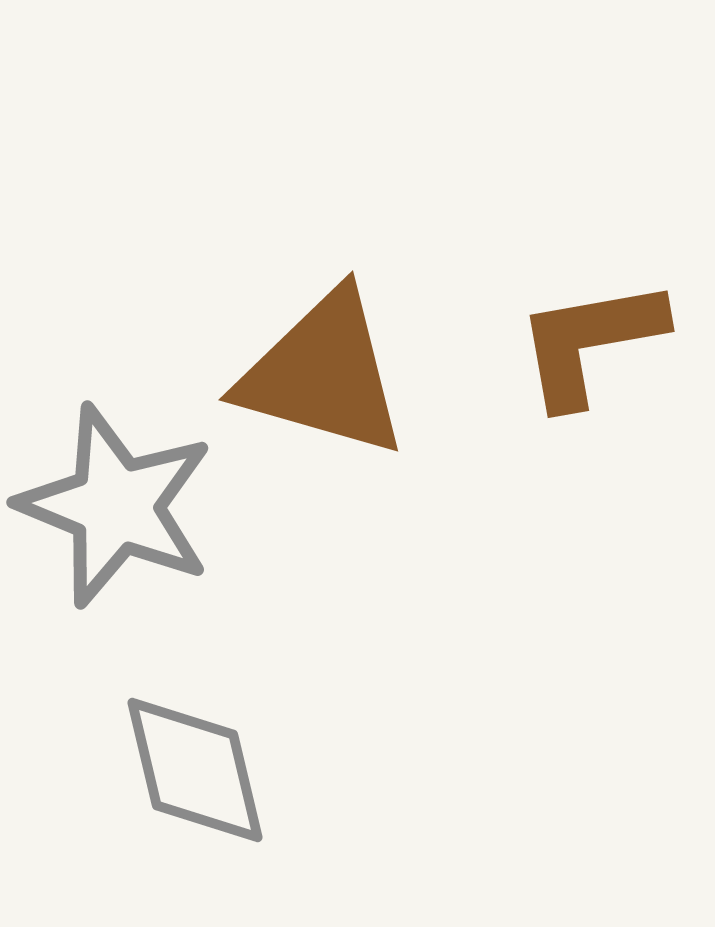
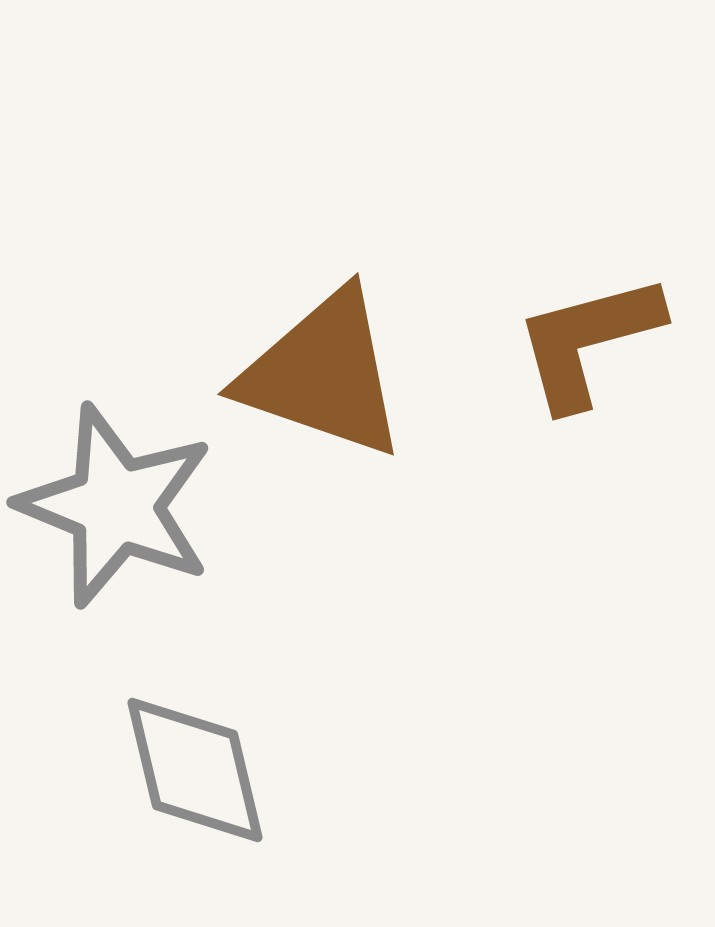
brown L-shape: moved 2 px left, 1 px up; rotated 5 degrees counterclockwise
brown triangle: rotated 3 degrees clockwise
